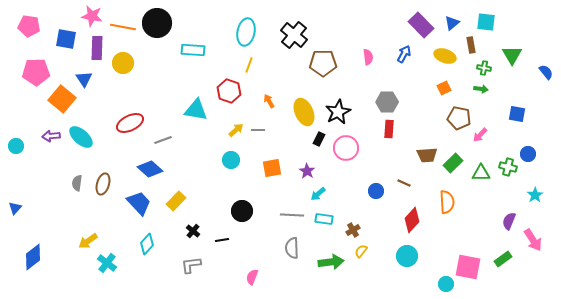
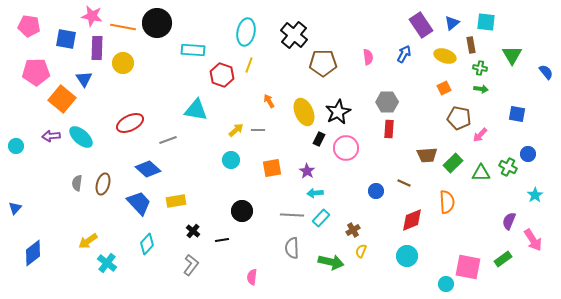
purple rectangle at (421, 25): rotated 10 degrees clockwise
green cross at (484, 68): moved 4 px left
red hexagon at (229, 91): moved 7 px left, 16 px up
gray line at (163, 140): moved 5 px right
green cross at (508, 167): rotated 12 degrees clockwise
blue diamond at (150, 169): moved 2 px left
cyan arrow at (318, 194): moved 3 px left, 1 px up; rotated 35 degrees clockwise
yellow rectangle at (176, 201): rotated 36 degrees clockwise
cyan rectangle at (324, 219): moved 3 px left, 1 px up; rotated 54 degrees counterclockwise
red diamond at (412, 220): rotated 25 degrees clockwise
yellow semicircle at (361, 251): rotated 16 degrees counterclockwise
blue diamond at (33, 257): moved 4 px up
green arrow at (331, 262): rotated 20 degrees clockwise
gray L-shape at (191, 265): rotated 135 degrees clockwise
pink semicircle at (252, 277): rotated 14 degrees counterclockwise
